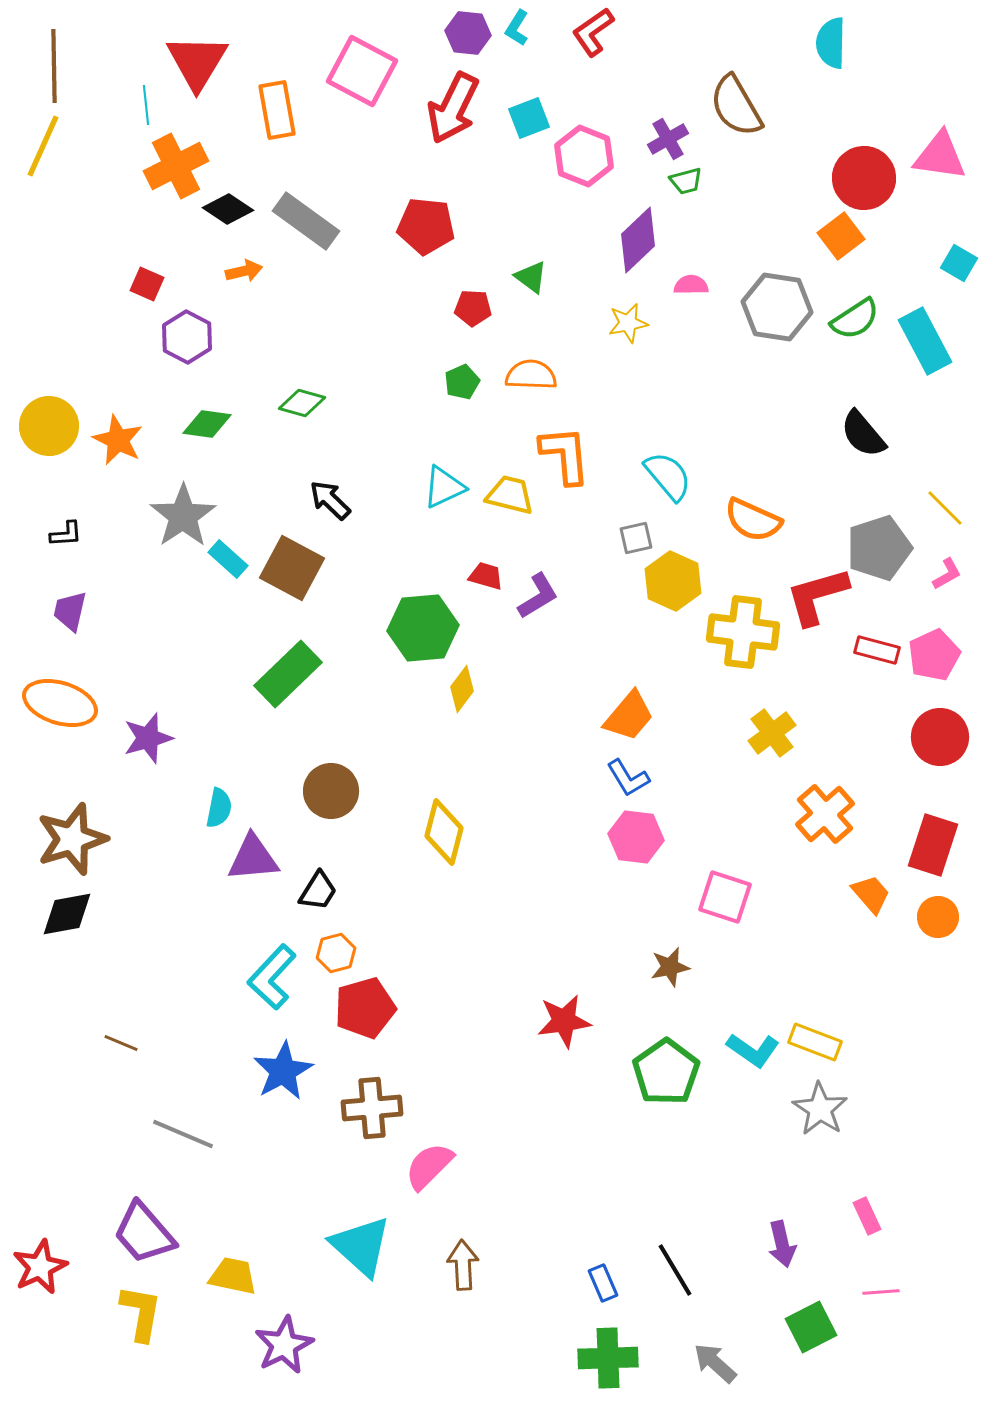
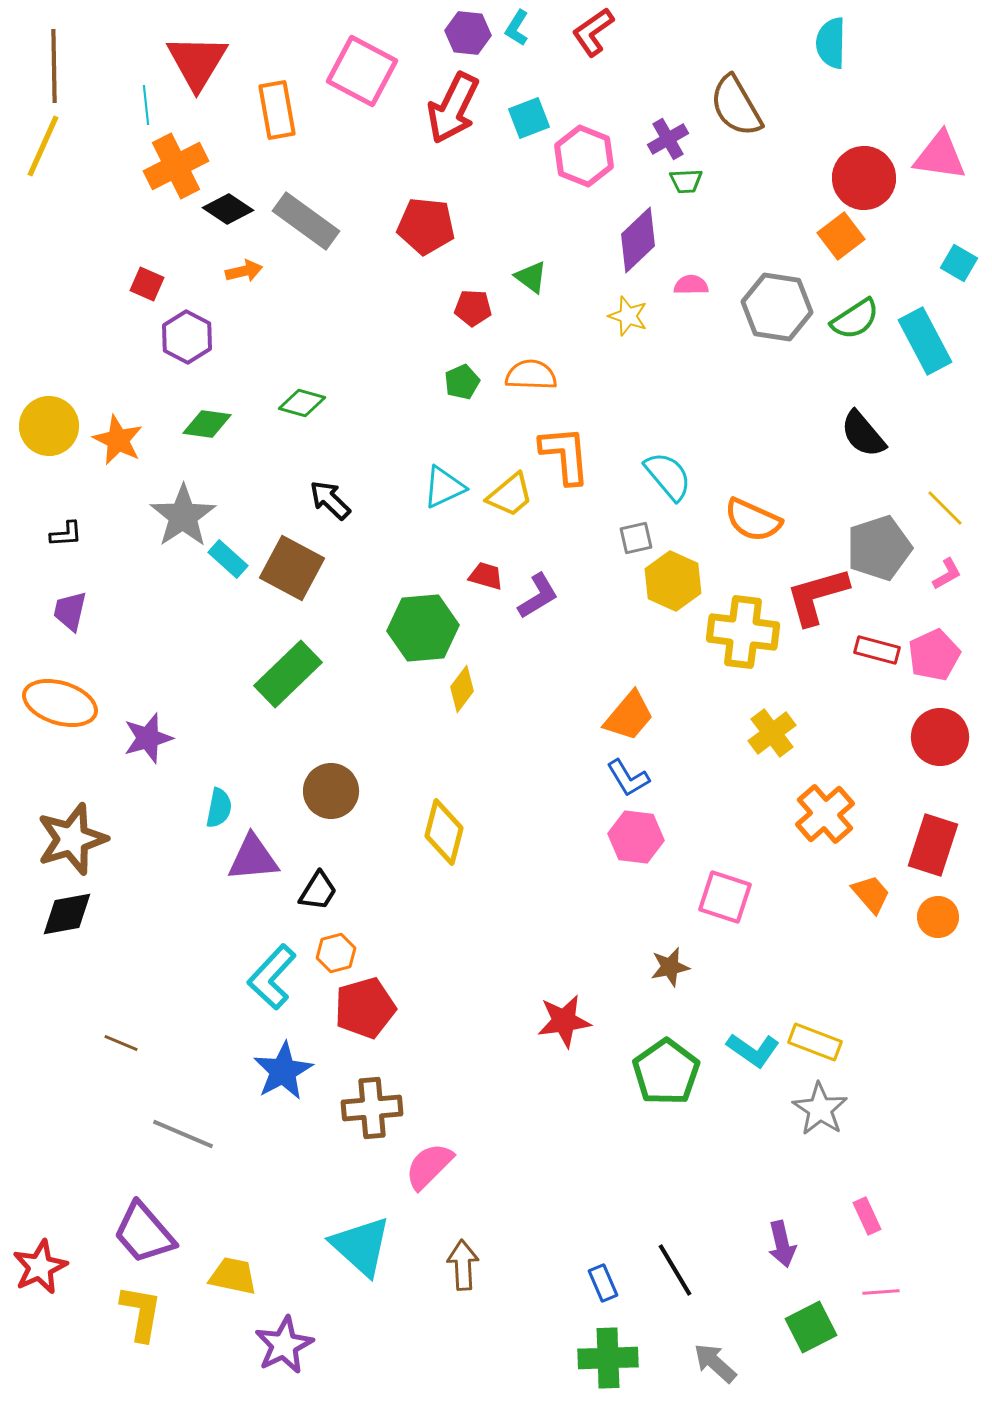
green trapezoid at (686, 181): rotated 12 degrees clockwise
yellow star at (628, 323): moved 7 px up; rotated 30 degrees clockwise
yellow trapezoid at (510, 495): rotated 126 degrees clockwise
